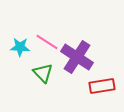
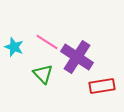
cyan star: moved 6 px left; rotated 18 degrees clockwise
green triangle: moved 1 px down
